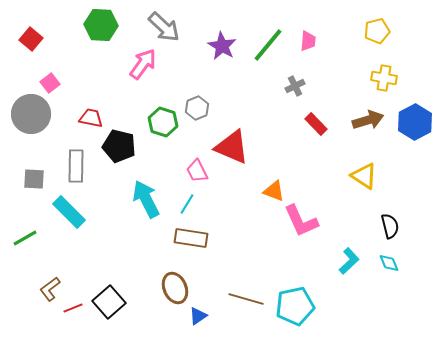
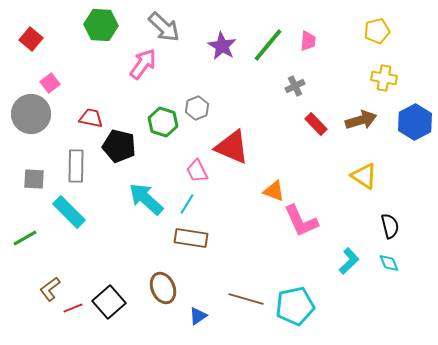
brown arrow at (368, 120): moved 7 px left
cyan arrow at (146, 199): rotated 21 degrees counterclockwise
brown ellipse at (175, 288): moved 12 px left
